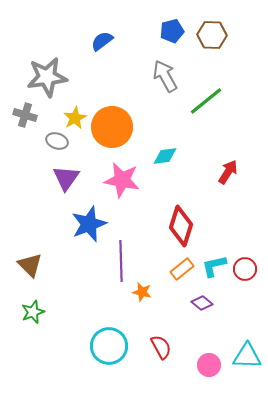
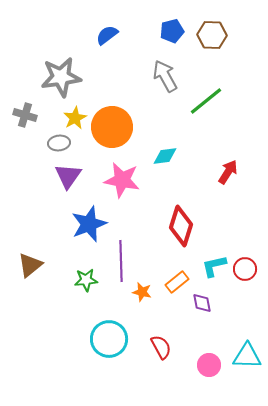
blue semicircle: moved 5 px right, 6 px up
gray star: moved 14 px right
gray ellipse: moved 2 px right, 2 px down; rotated 25 degrees counterclockwise
purple triangle: moved 2 px right, 2 px up
brown triangle: rotated 36 degrees clockwise
orange rectangle: moved 5 px left, 13 px down
purple diamond: rotated 40 degrees clockwise
green star: moved 53 px right, 32 px up; rotated 15 degrees clockwise
cyan circle: moved 7 px up
